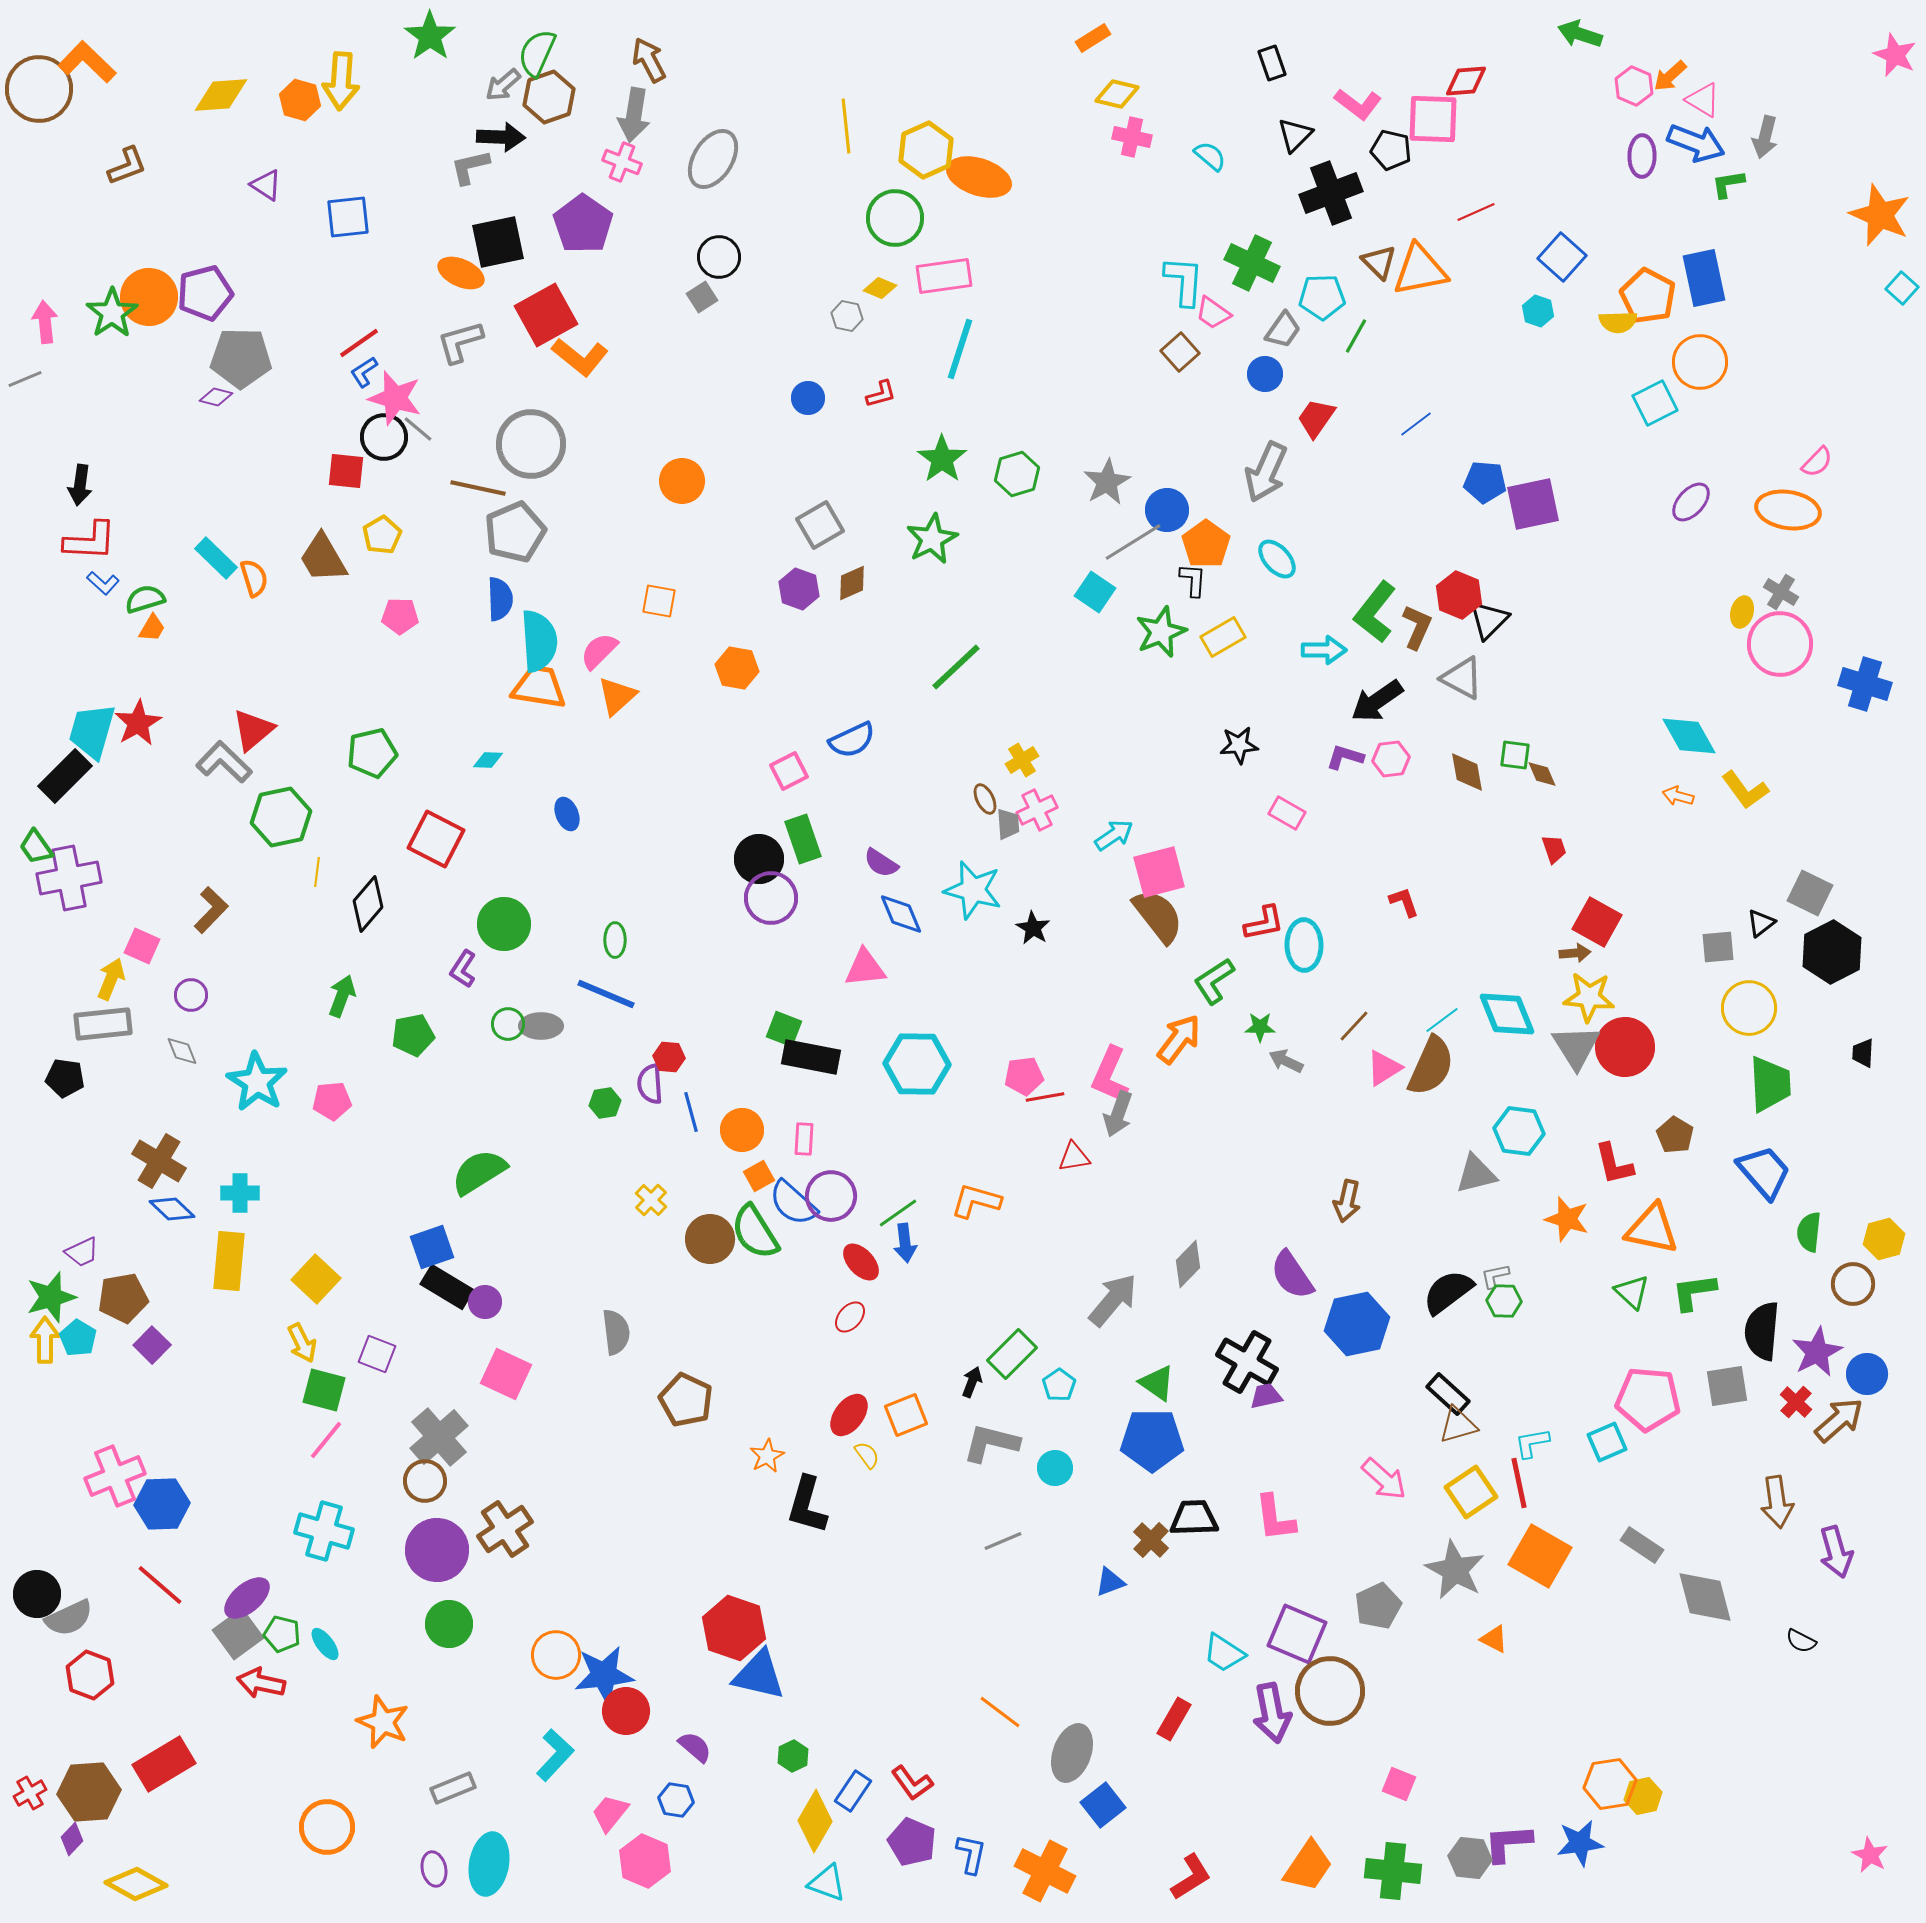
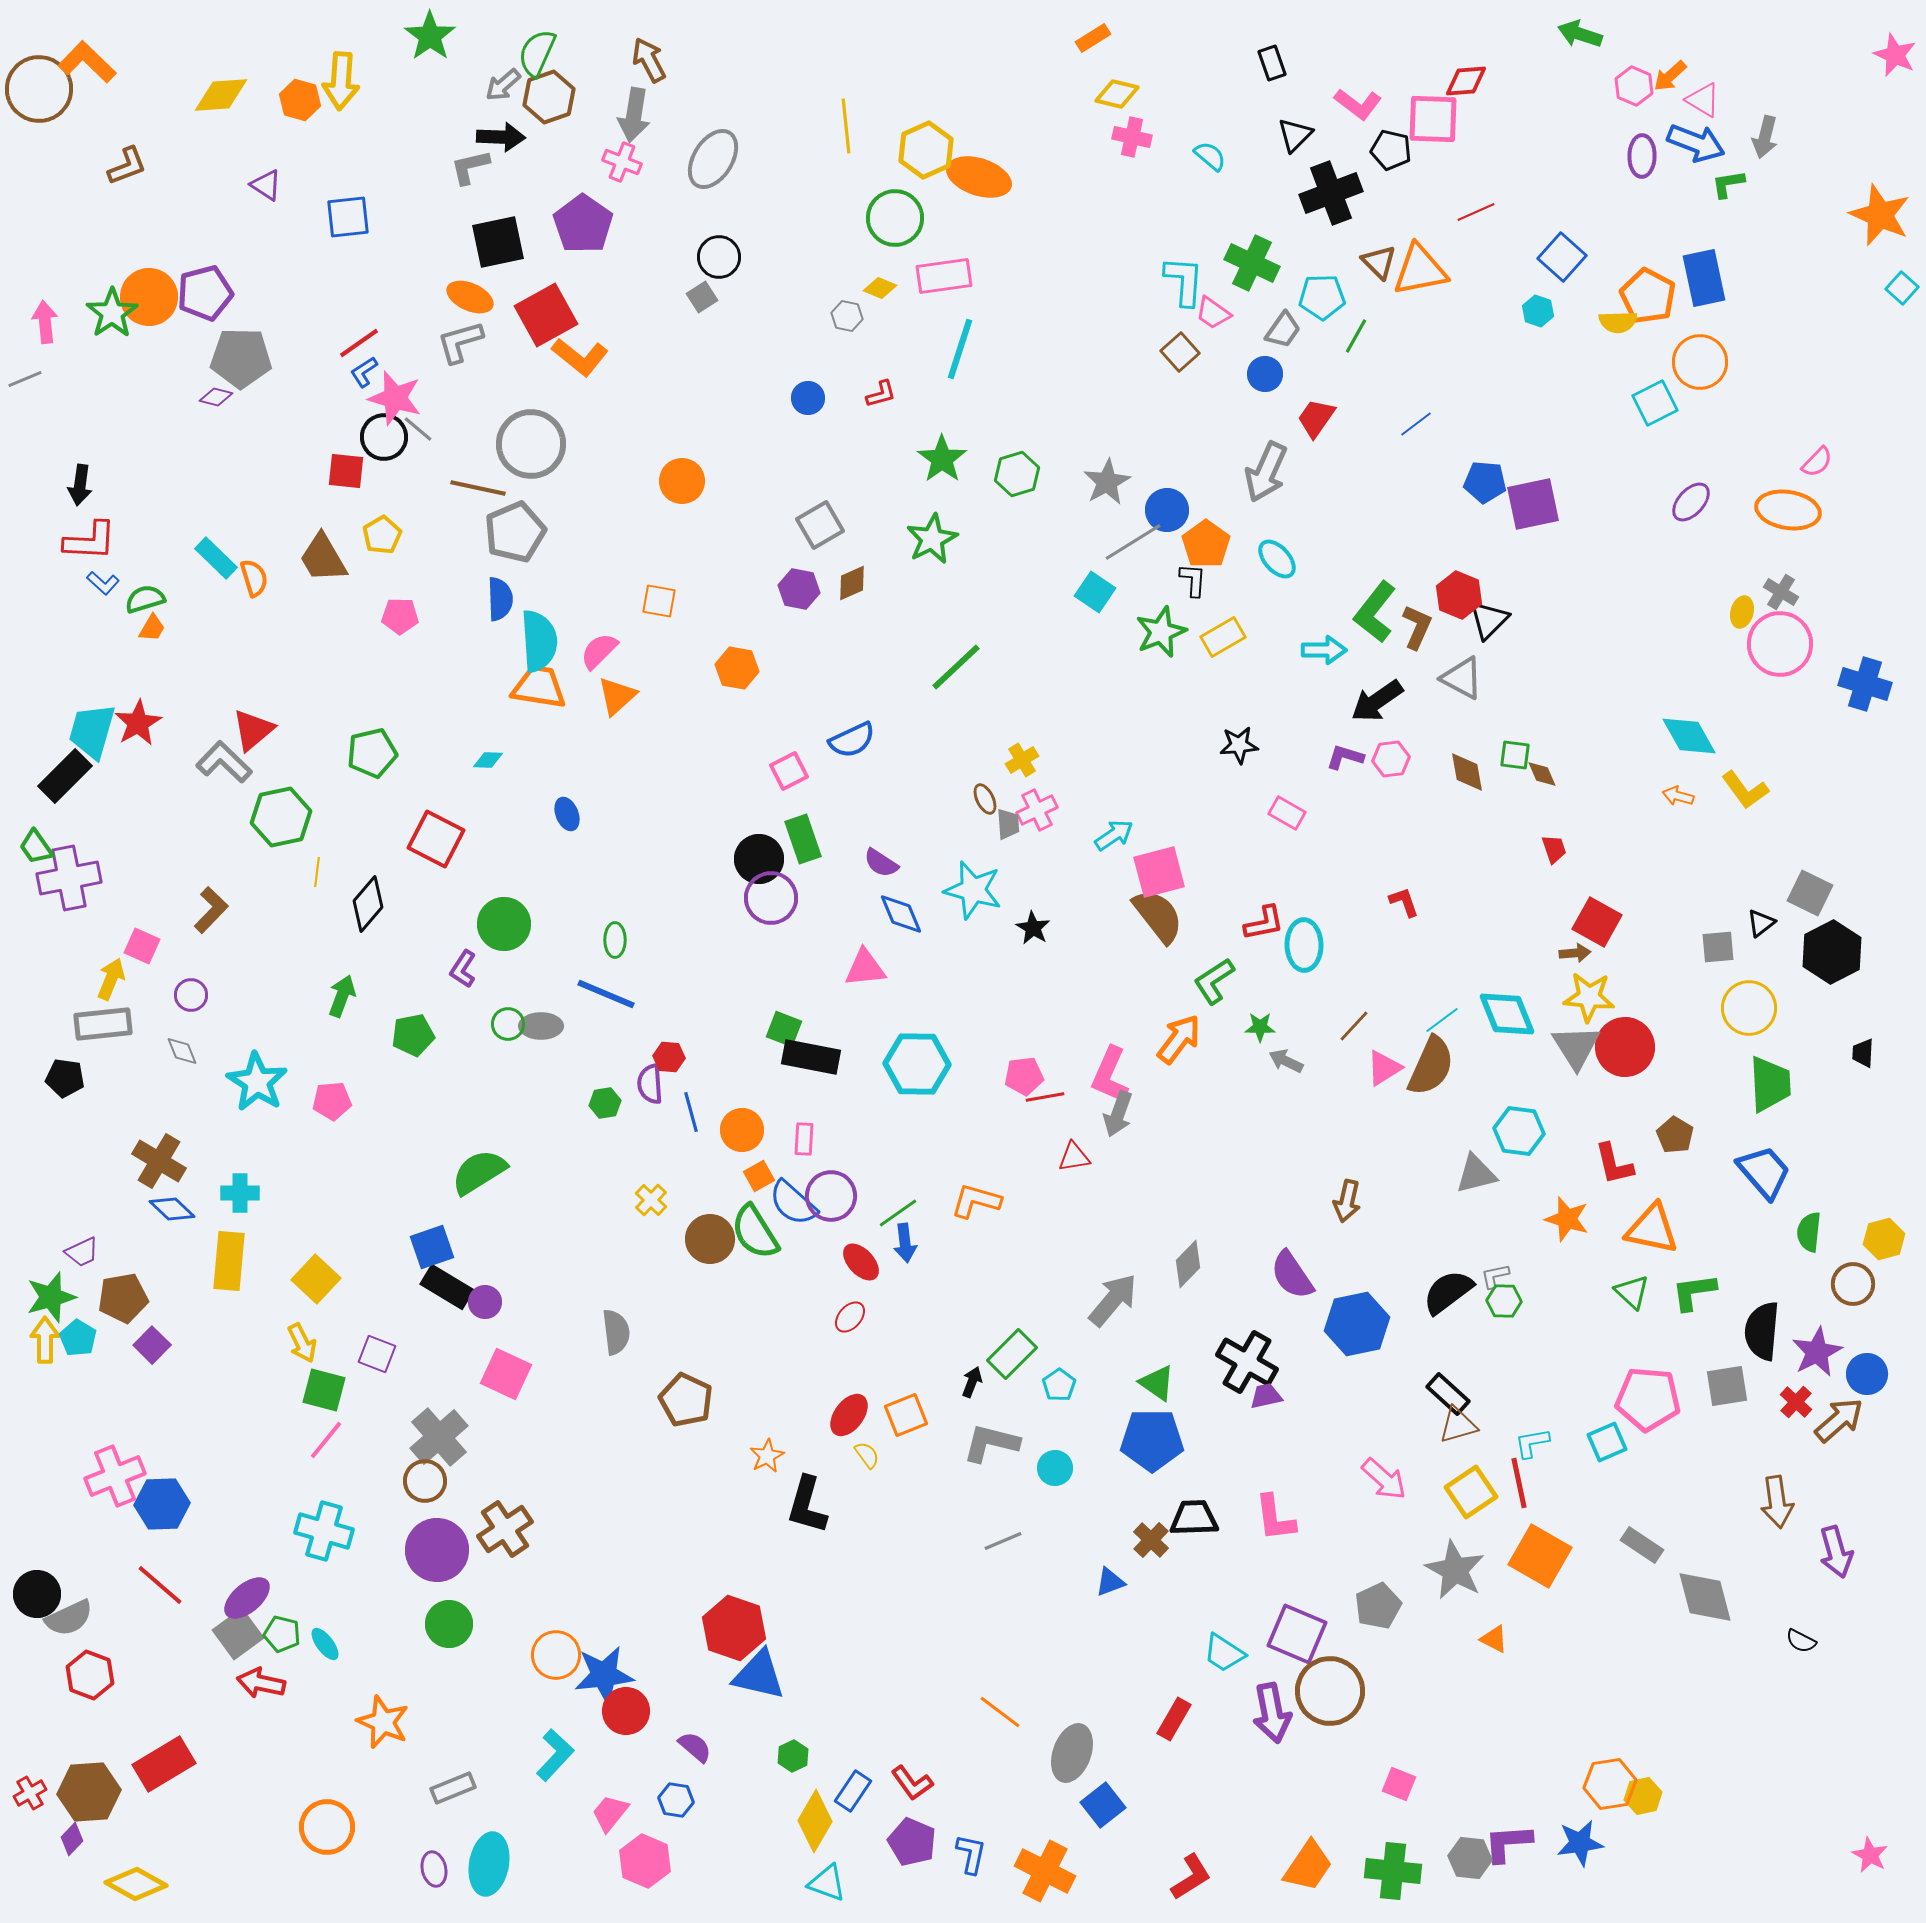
orange ellipse at (461, 273): moved 9 px right, 24 px down
purple hexagon at (799, 589): rotated 9 degrees counterclockwise
